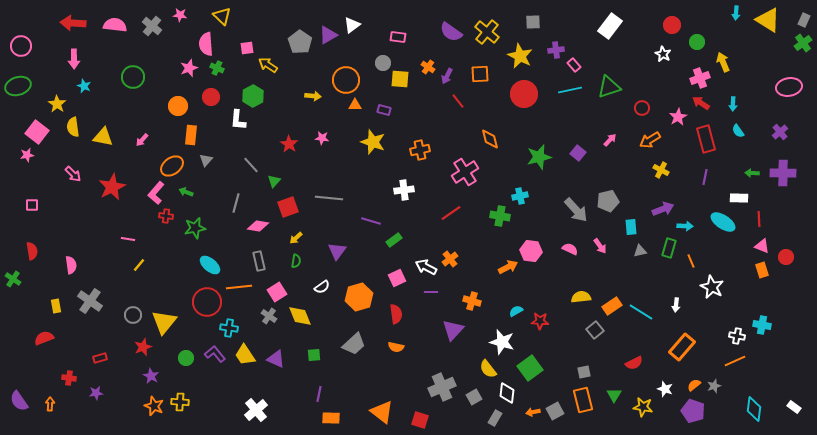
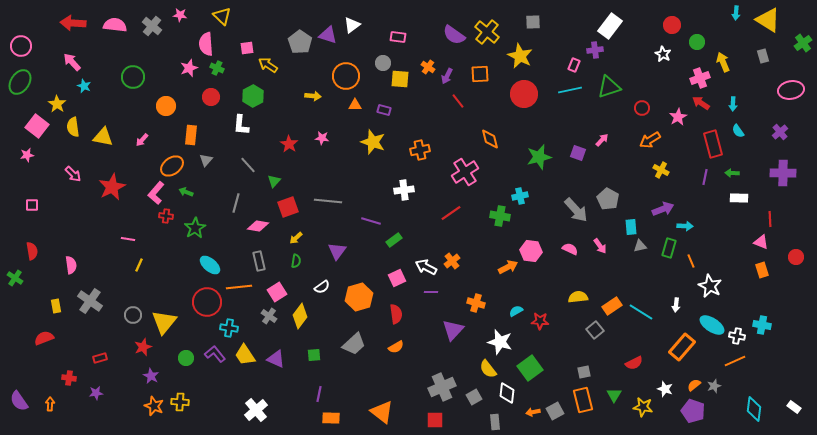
gray rectangle at (804, 20): moved 41 px left, 36 px down; rotated 40 degrees counterclockwise
purple semicircle at (451, 32): moved 3 px right, 3 px down
purple triangle at (328, 35): rotated 48 degrees clockwise
purple cross at (556, 50): moved 39 px right
pink arrow at (74, 59): moved 2 px left, 3 px down; rotated 138 degrees clockwise
pink rectangle at (574, 65): rotated 64 degrees clockwise
orange circle at (346, 80): moved 4 px up
green ellipse at (18, 86): moved 2 px right, 4 px up; rotated 40 degrees counterclockwise
pink ellipse at (789, 87): moved 2 px right, 3 px down
orange circle at (178, 106): moved 12 px left
white L-shape at (238, 120): moved 3 px right, 5 px down
pink square at (37, 132): moved 6 px up
red rectangle at (706, 139): moved 7 px right, 5 px down
pink arrow at (610, 140): moved 8 px left
purple square at (578, 153): rotated 21 degrees counterclockwise
gray line at (251, 165): moved 3 px left
green arrow at (752, 173): moved 20 px left
gray line at (329, 198): moved 1 px left, 3 px down
gray pentagon at (608, 201): moved 2 px up; rotated 30 degrees counterclockwise
red line at (759, 219): moved 11 px right
cyan ellipse at (723, 222): moved 11 px left, 103 px down
green star at (195, 228): rotated 20 degrees counterclockwise
pink triangle at (762, 246): moved 1 px left, 4 px up
gray triangle at (640, 251): moved 5 px up
red circle at (786, 257): moved 10 px right
orange cross at (450, 259): moved 2 px right, 2 px down
yellow line at (139, 265): rotated 16 degrees counterclockwise
green cross at (13, 279): moved 2 px right, 1 px up
white star at (712, 287): moved 2 px left, 1 px up
yellow semicircle at (581, 297): moved 3 px left
orange cross at (472, 301): moved 4 px right, 2 px down
yellow diamond at (300, 316): rotated 60 degrees clockwise
white star at (502, 342): moved 2 px left
orange semicircle at (396, 347): rotated 42 degrees counterclockwise
gray rectangle at (495, 418): moved 4 px down; rotated 35 degrees counterclockwise
red square at (420, 420): moved 15 px right; rotated 18 degrees counterclockwise
